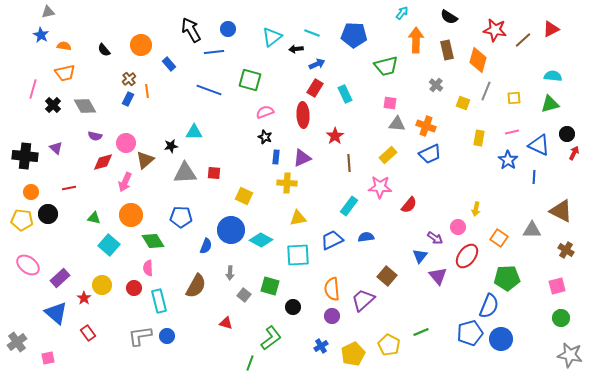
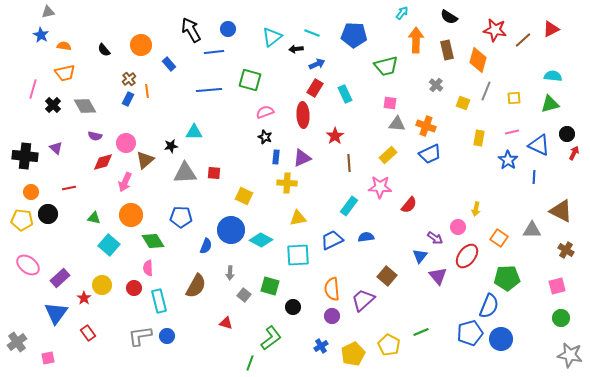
blue line at (209, 90): rotated 25 degrees counterclockwise
blue triangle at (56, 313): rotated 25 degrees clockwise
